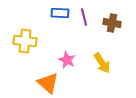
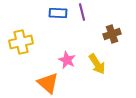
blue rectangle: moved 2 px left
purple line: moved 2 px left, 5 px up
brown cross: moved 11 px down; rotated 30 degrees counterclockwise
yellow cross: moved 4 px left, 1 px down; rotated 20 degrees counterclockwise
yellow arrow: moved 5 px left, 1 px down
